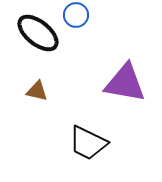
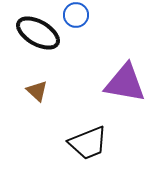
black ellipse: rotated 9 degrees counterclockwise
brown triangle: rotated 30 degrees clockwise
black trapezoid: rotated 48 degrees counterclockwise
